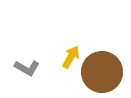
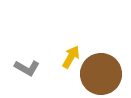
brown circle: moved 1 px left, 2 px down
